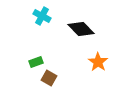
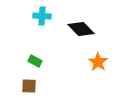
cyan cross: rotated 24 degrees counterclockwise
green rectangle: moved 1 px left, 1 px up; rotated 48 degrees clockwise
brown square: moved 20 px left, 8 px down; rotated 28 degrees counterclockwise
